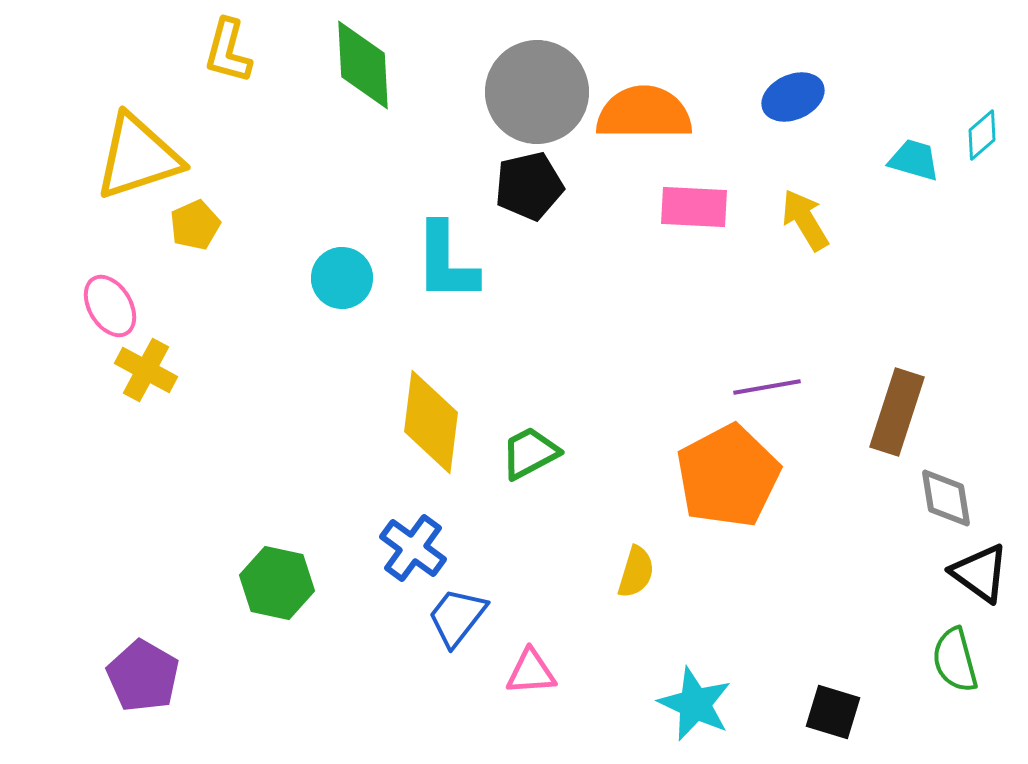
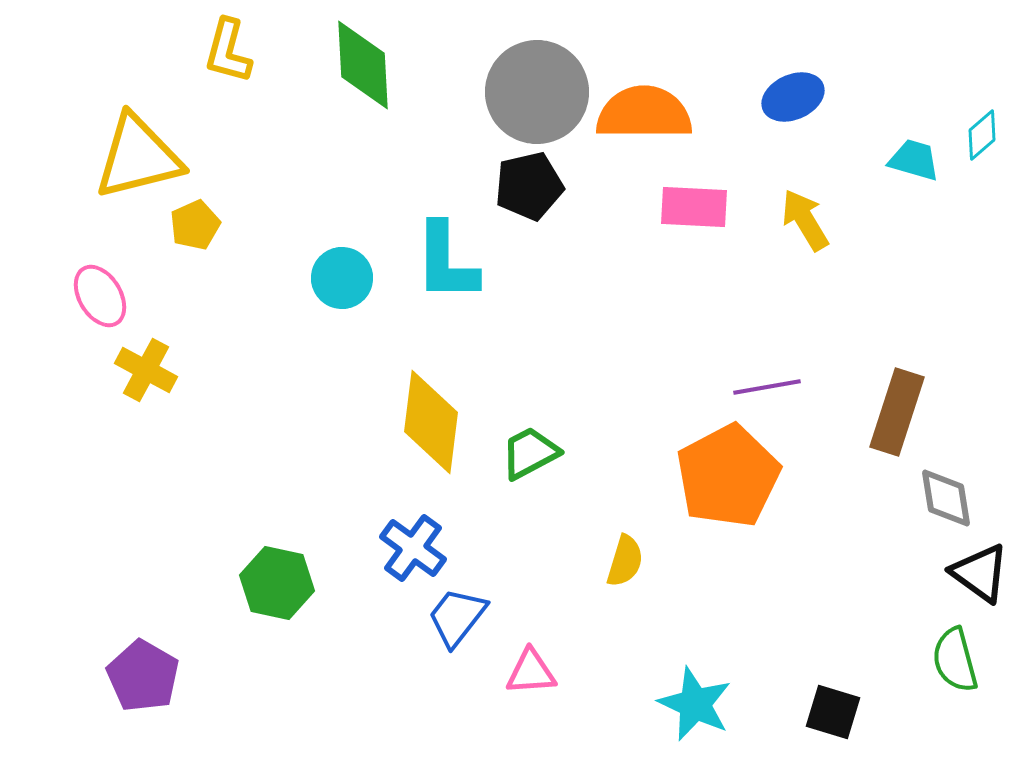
yellow triangle: rotated 4 degrees clockwise
pink ellipse: moved 10 px left, 10 px up
yellow semicircle: moved 11 px left, 11 px up
